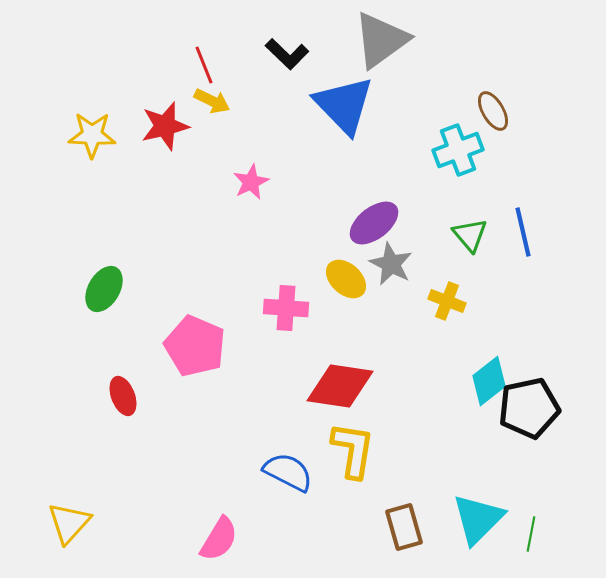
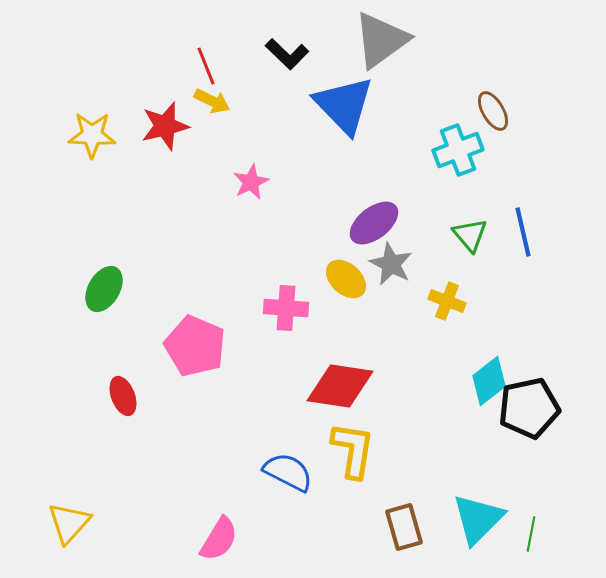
red line: moved 2 px right, 1 px down
